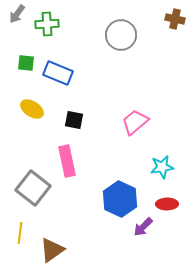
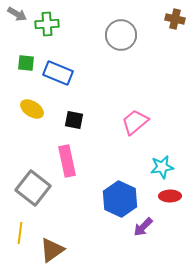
gray arrow: rotated 96 degrees counterclockwise
red ellipse: moved 3 px right, 8 px up
